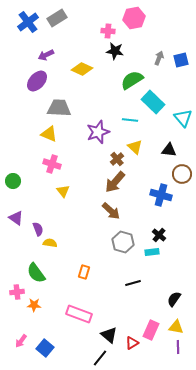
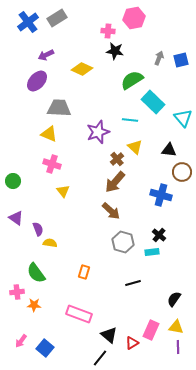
brown circle at (182, 174): moved 2 px up
